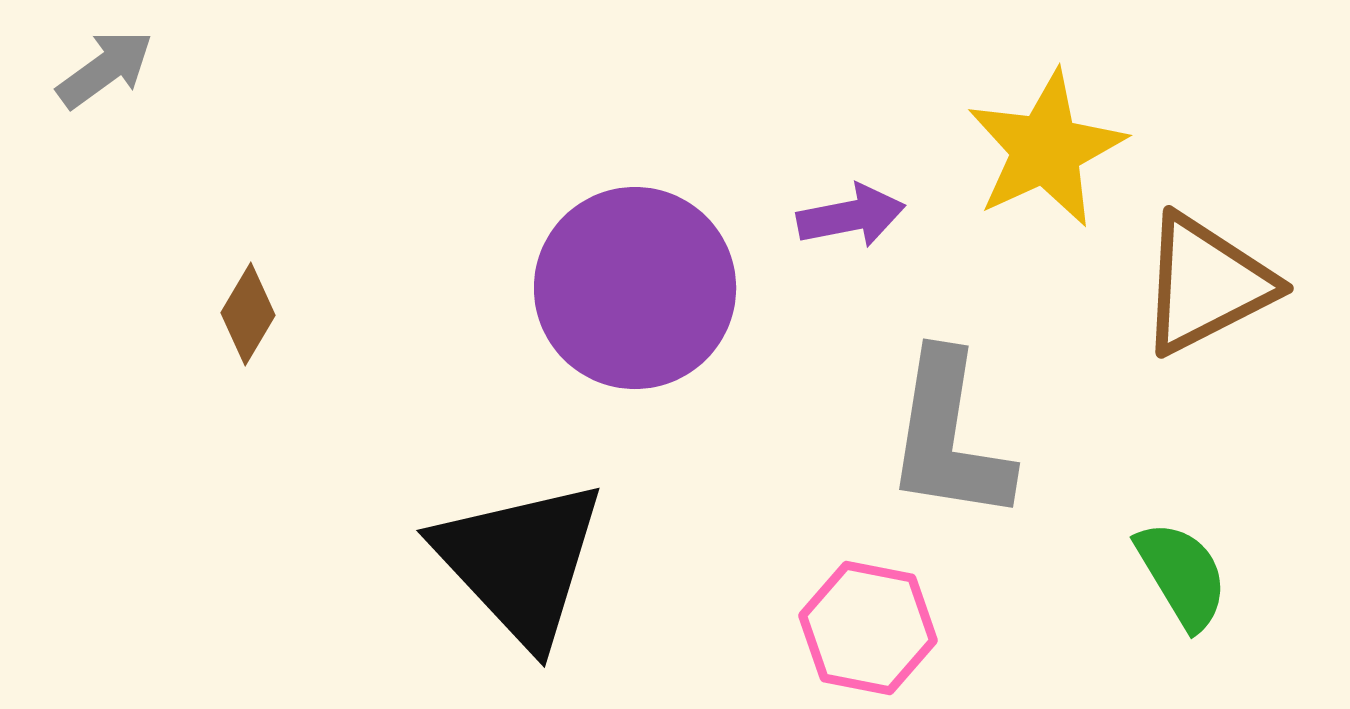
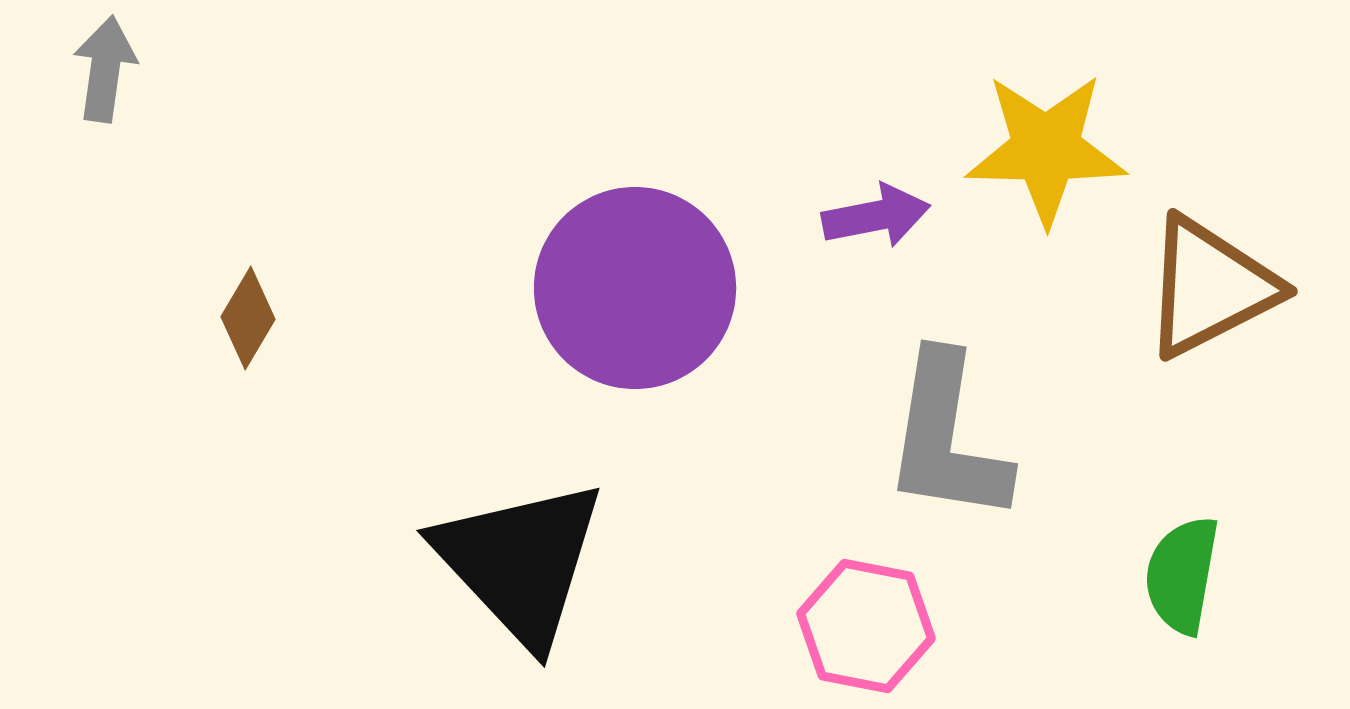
gray arrow: rotated 46 degrees counterclockwise
yellow star: rotated 26 degrees clockwise
purple arrow: moved 25 px right
brown triangle: moved 4 px right, 3 px down
brown diamond: moved 4 px down
gray L-shape: moved 2 px left, 1 px down
green semicircle: rotated 139 degrees counterclockwise
pink hexagon: moved 2 px left, 2 px up
